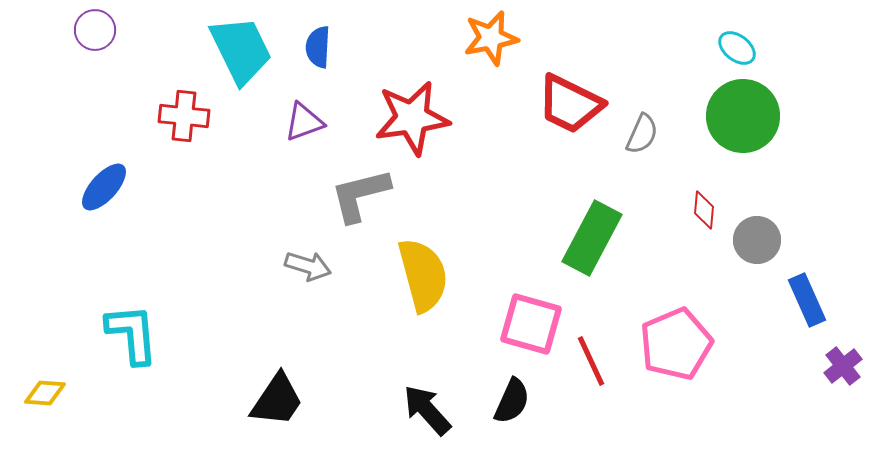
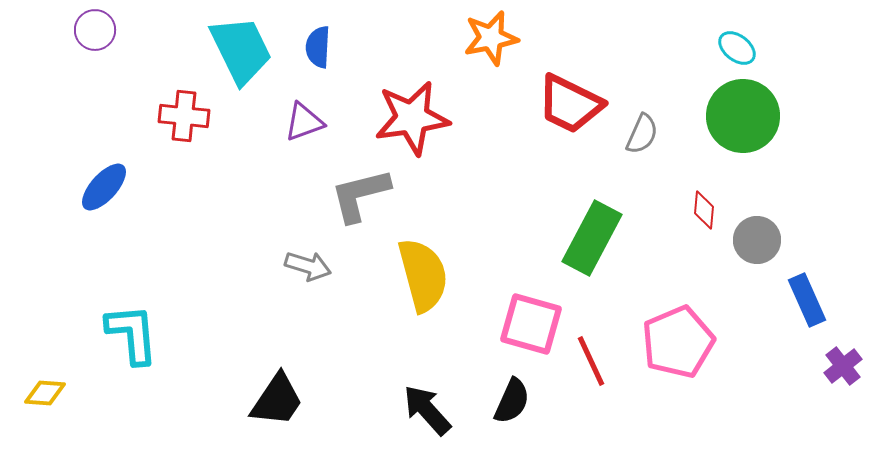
pink pentagon: moved 2 px right, 2 px up
